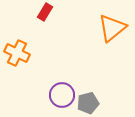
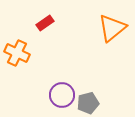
red rectangle: moved 11 px down; rotated 24 degrees clockwise
